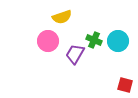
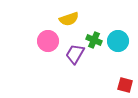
yellow semicircle: moved 7 px right, 2 px down
